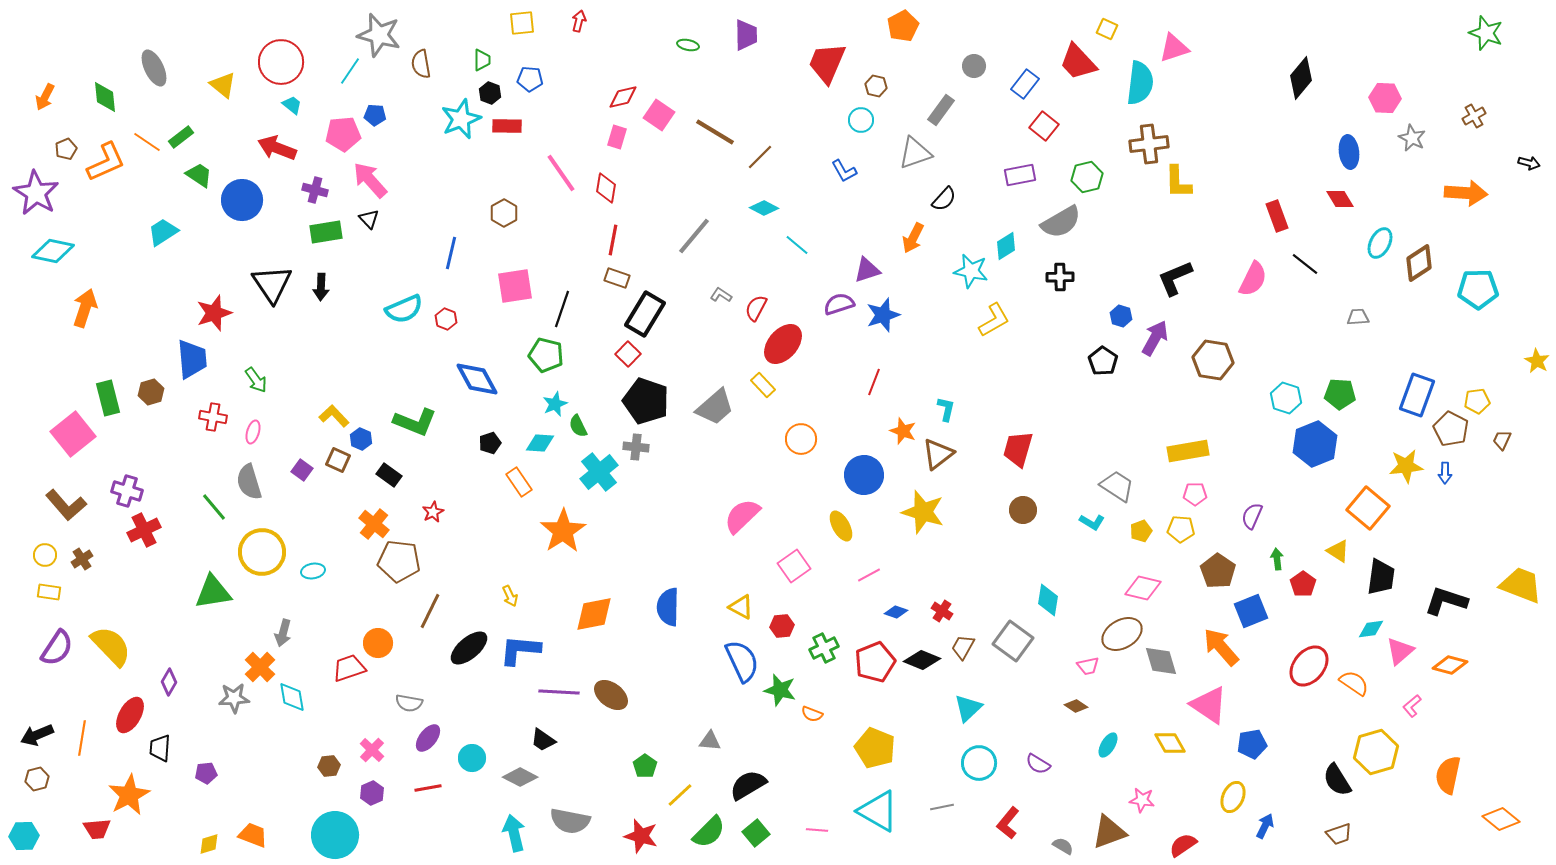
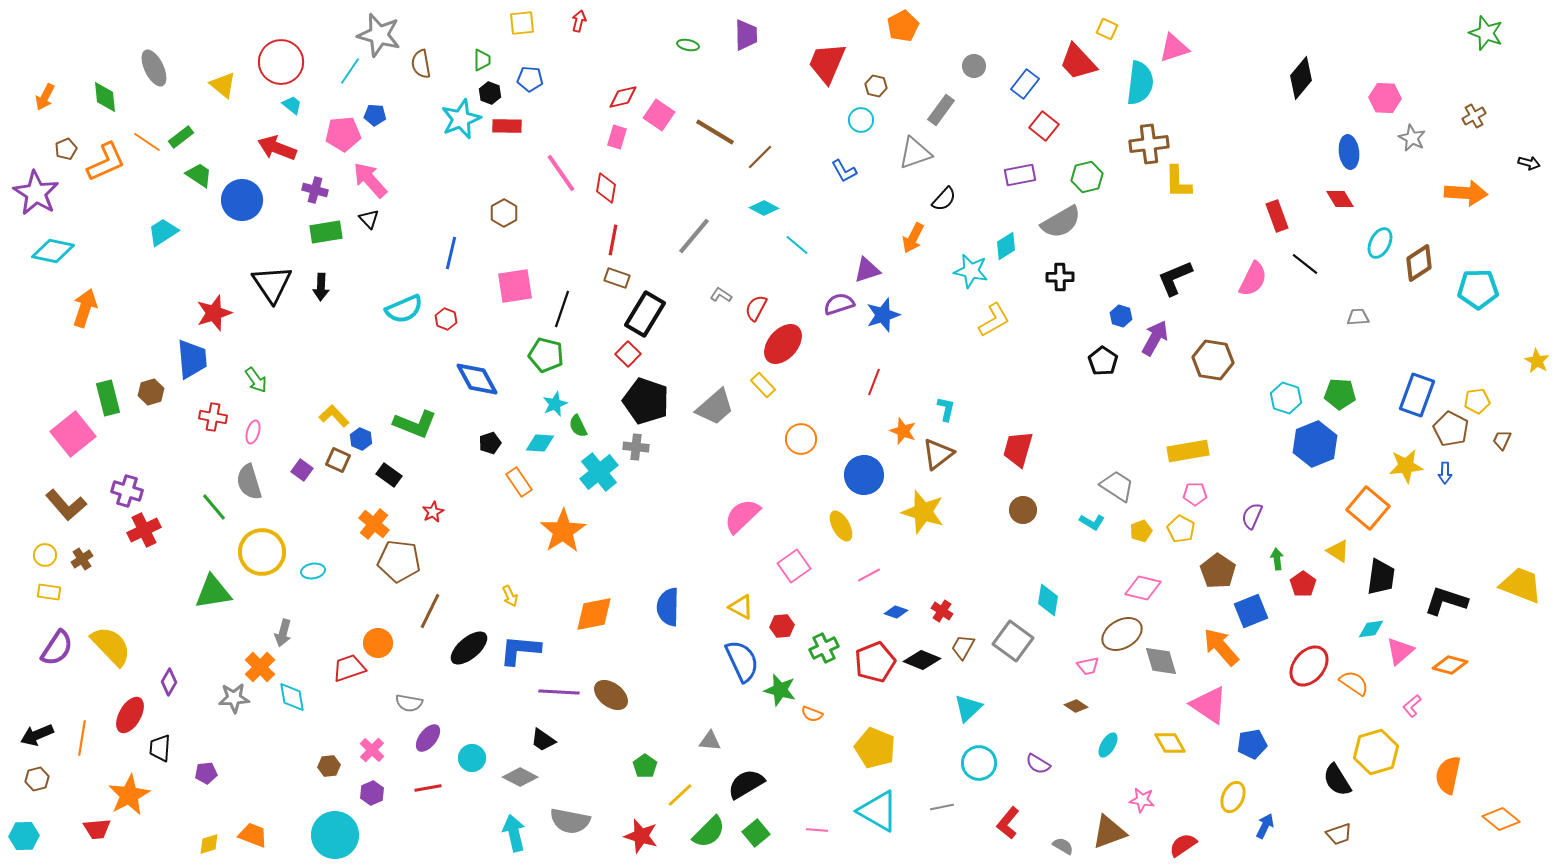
green L-shape at (415, 422): moved 2 px down
yellow pentagon at (1181, 529): rotated 24 degrees clockwise
black semicircle at (748, 785): moved 2 px left, 1 px up
